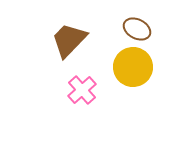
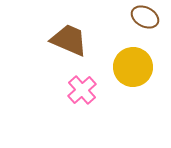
brown ellipse: moved 8 px right, 12 px up
brown trapezoid: rotated 69 degrees clockwise
